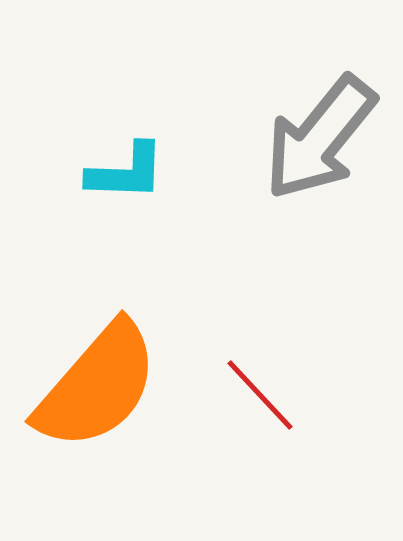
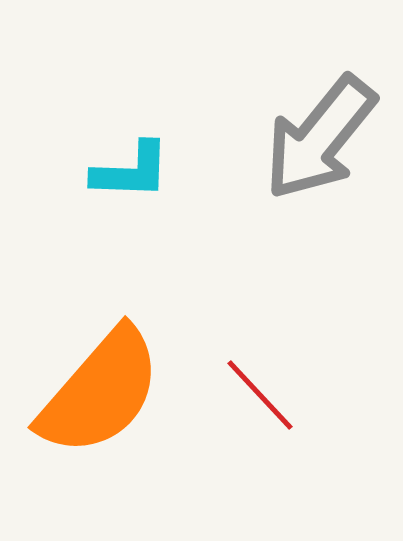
cyan L-shape: moved 5 px right, 1 px up
orange semicircle: moved 3 px right, 6 px down
